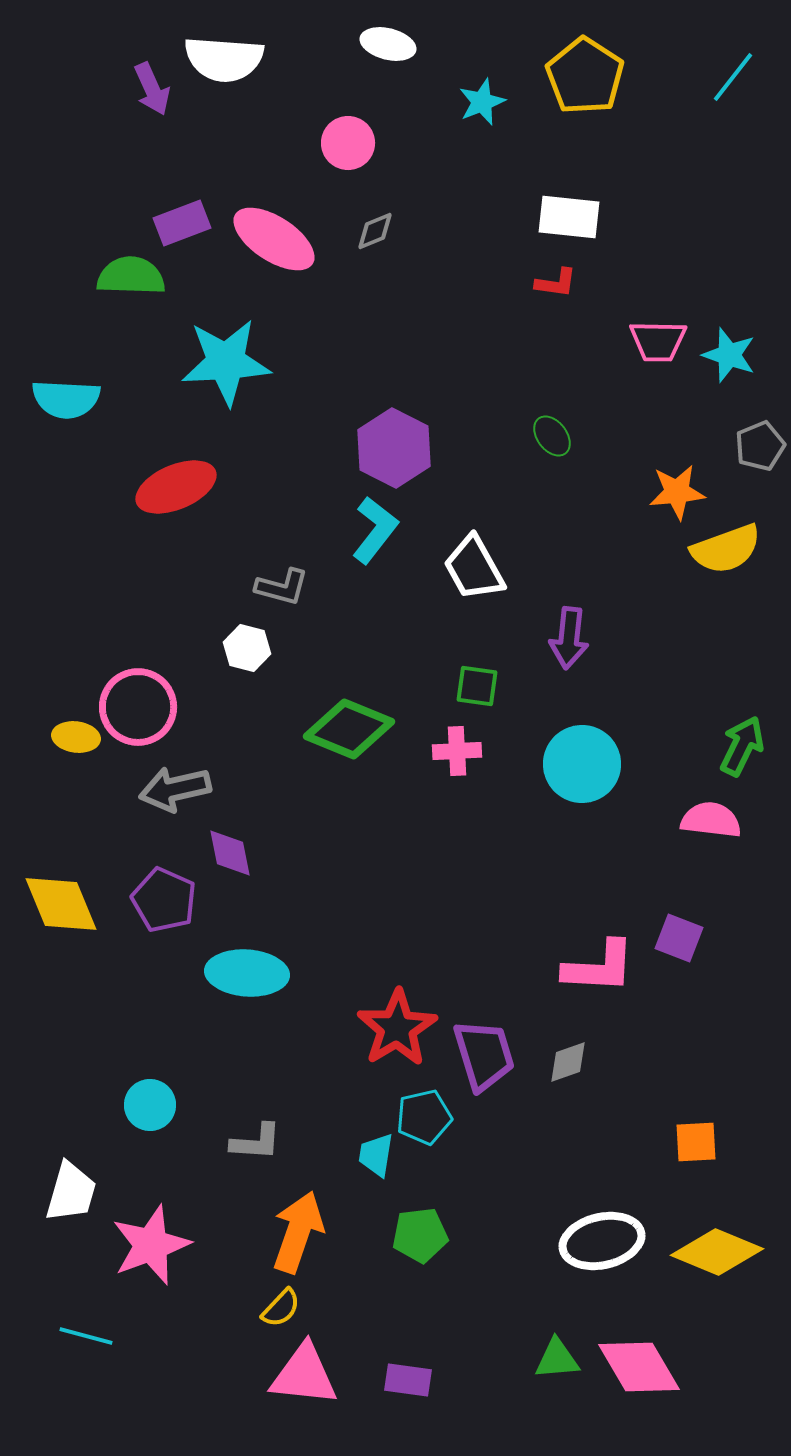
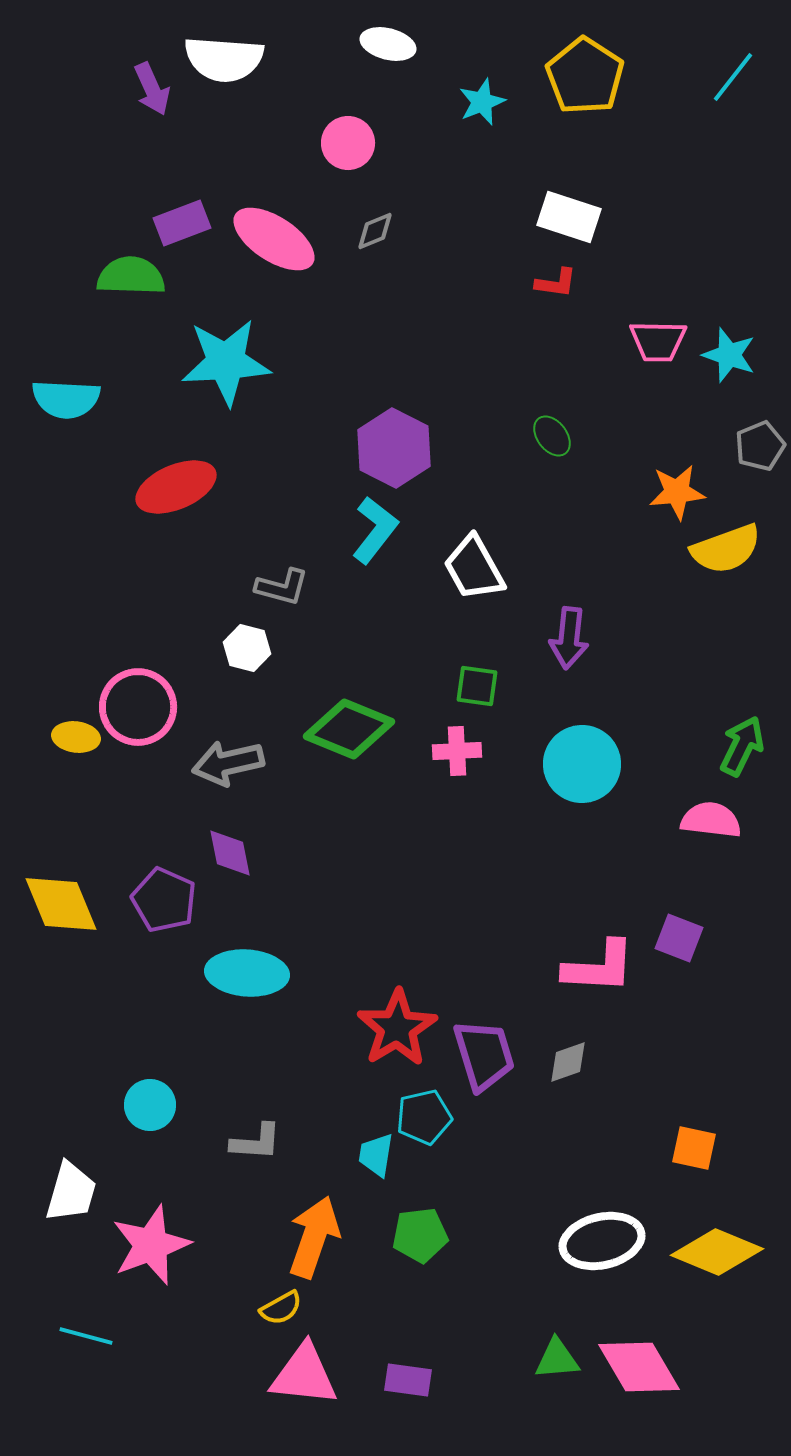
white rectangle at (569, 217): rotated 12 degrees clockwise
gray arrow at (175, 789): moved 53 px right, 26 px up
orange square at (696, 1142): moved 2 px left, 6 px down; rotated 15 degrees clockwise
orange arrow at (298, 1232): moved 16 px right, 5 px down
yellow semicircle at (281, 1308): rotated 18 degrees clockwise
